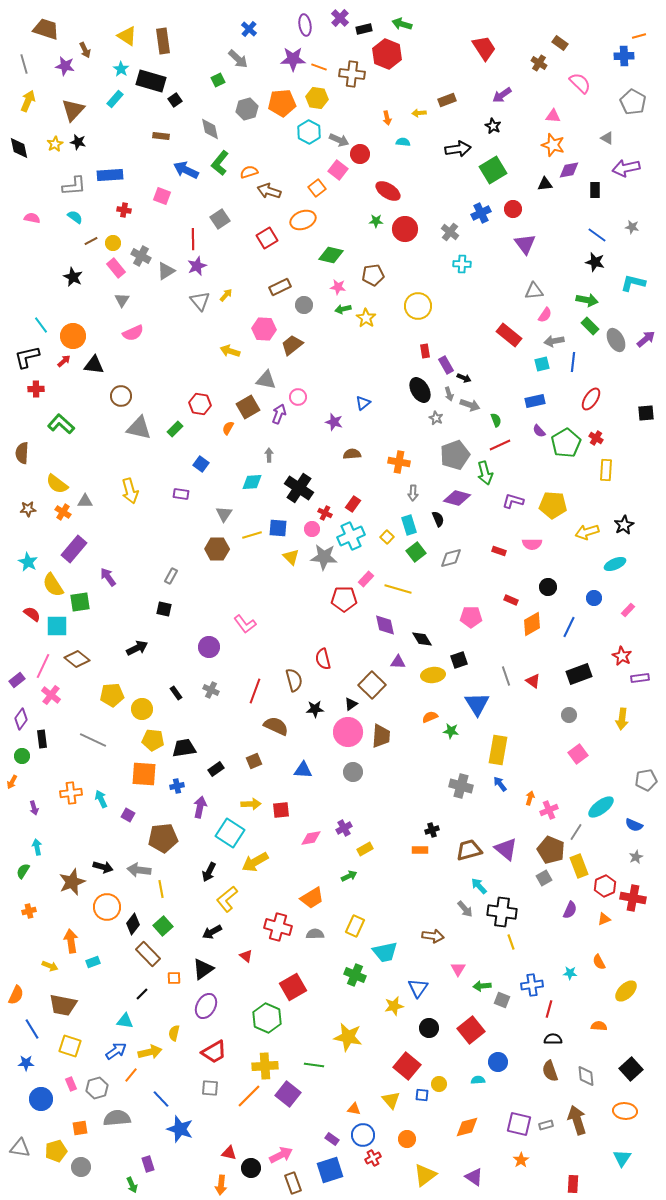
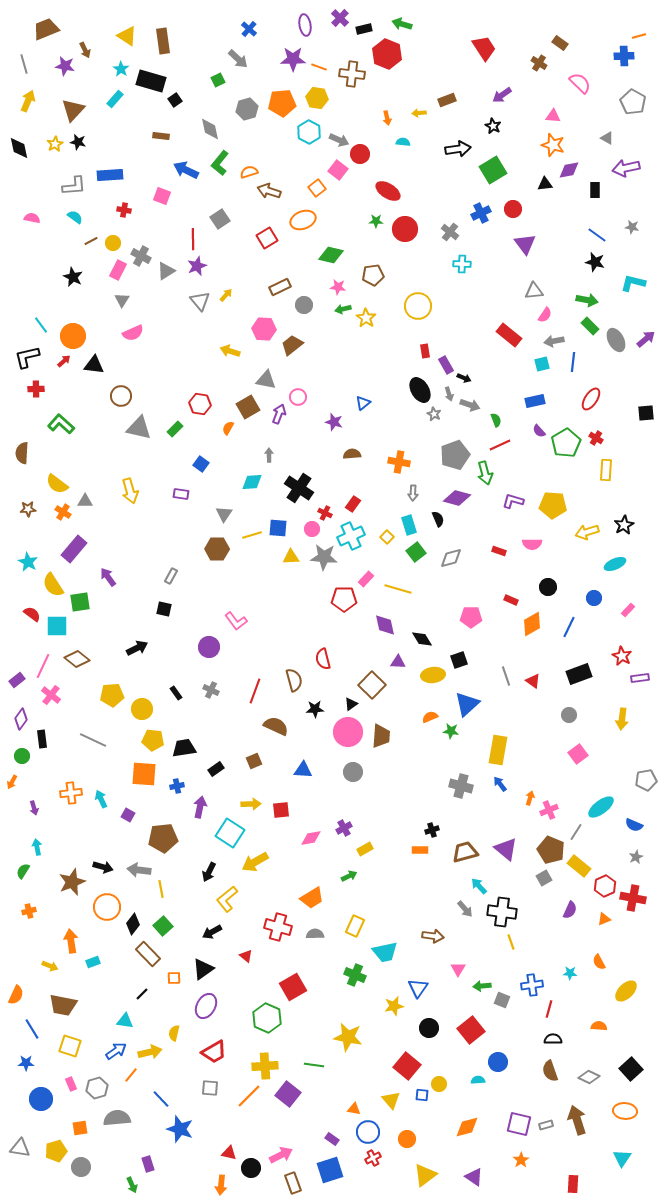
brown trapezoid at (46, 29): rotated 40 degrees counterclockwise
pink rectangle at (116, 268): moved 2 px right, 2 px down; rotated 66 degrees clockwise
gray star at (436, 418): moved 2 px left, 4 px up
yellow triangle at (291, 557): rotated 48 degrees counterclockwise
pink L-shape at (245, 624): moved 9 px left, 3 px up
blue triangle at (477, 704): moved 10 px left; rotated 20 degrees clockwise
brown trapezoid at (469, 850): moved 4 px left, 2 px down
yellow rectangle at (579, 866): rotated 30 degrees counterclockwise
gray diamond at (586, 1076): moved 3 px right, 1 px down; rotated 60 degrees counterclockwise
blue circle at (363, 1135): moved 5 px right, 3 px up
